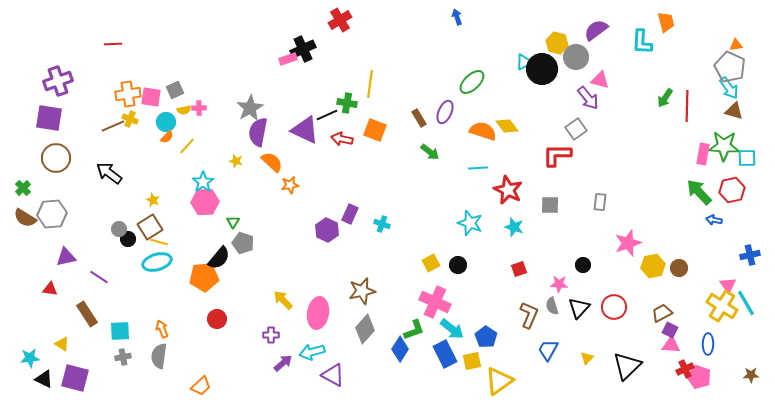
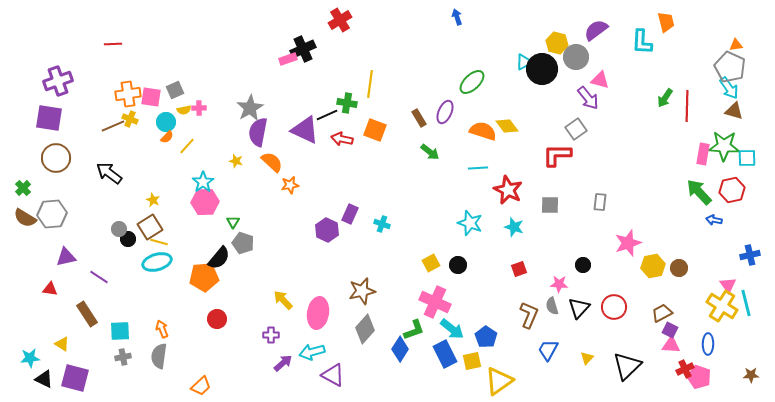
cyan line at (746, 303): rotated 16 degrees clockwise
